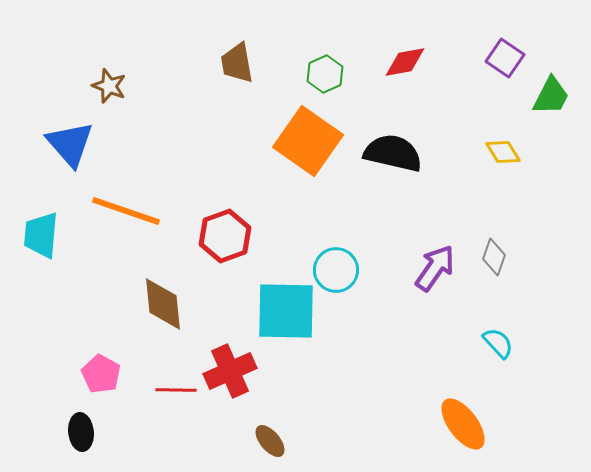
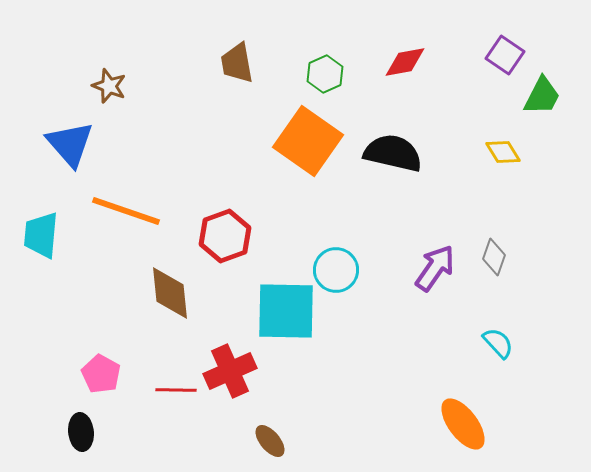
purple square: moved 3 px up
green trapezoid: moved 9 px left
brown diamond: moved 7 px right, 11 px up
